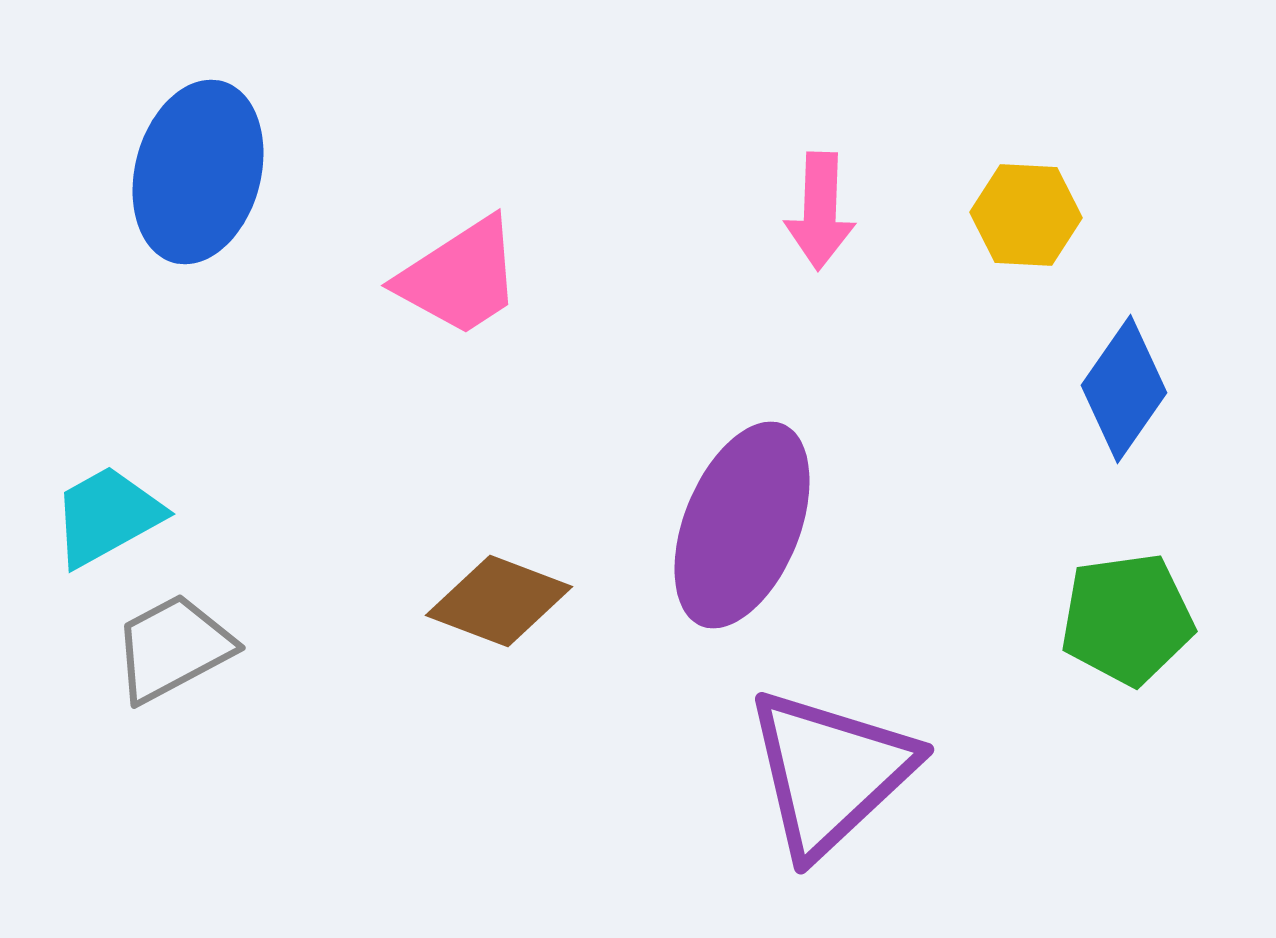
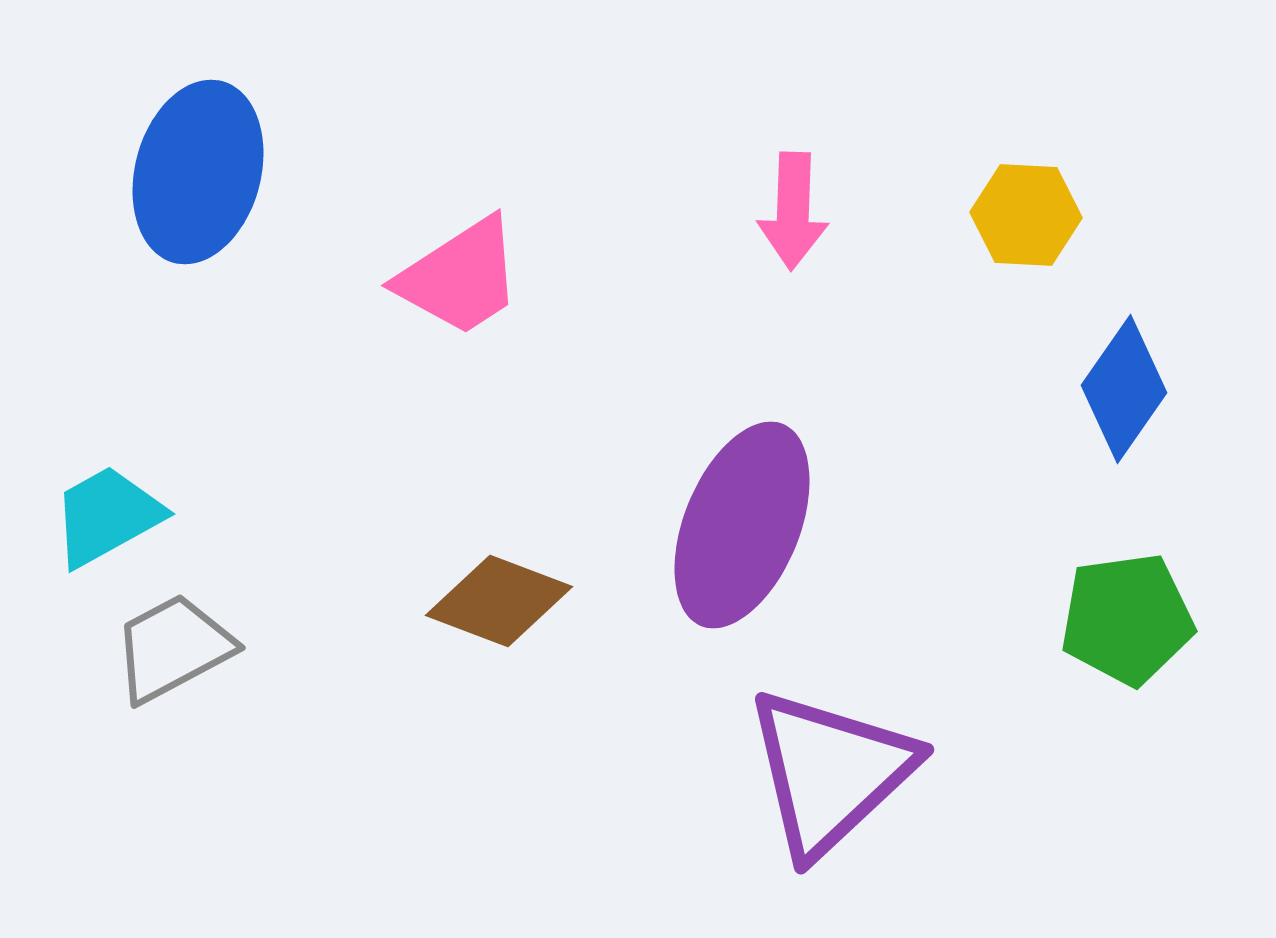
pink arrow: moved 27 px left
